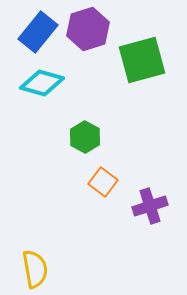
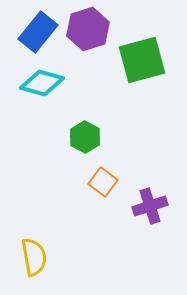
yellow semicircle: moved 1 px left, 12 px up
